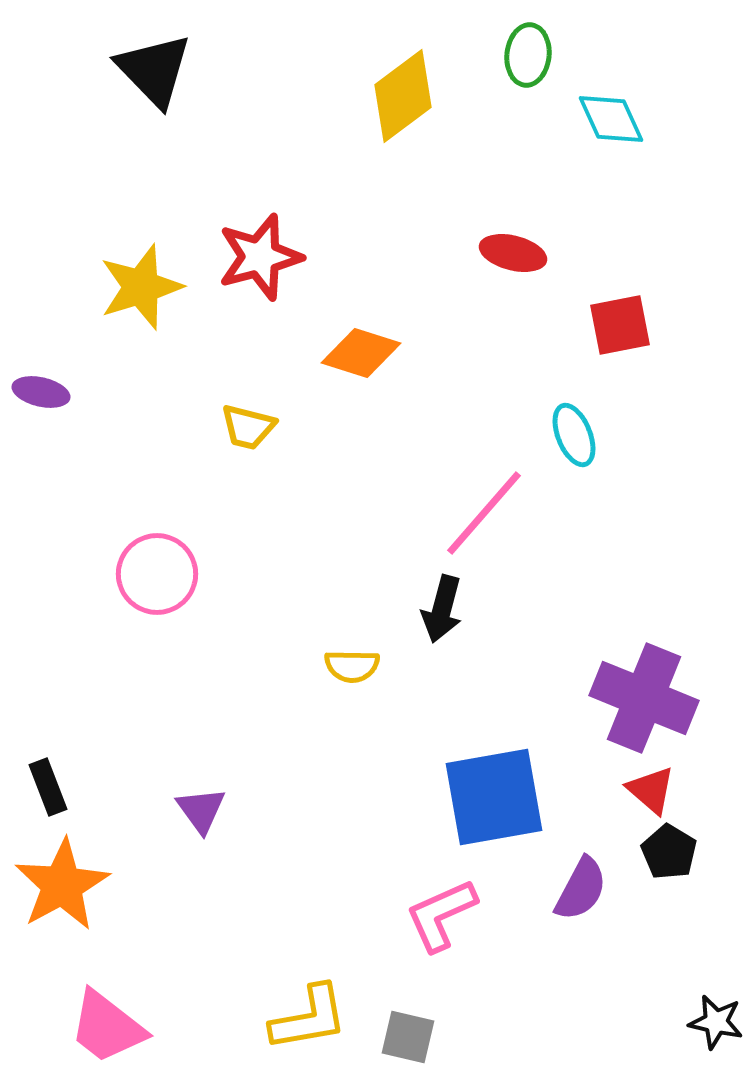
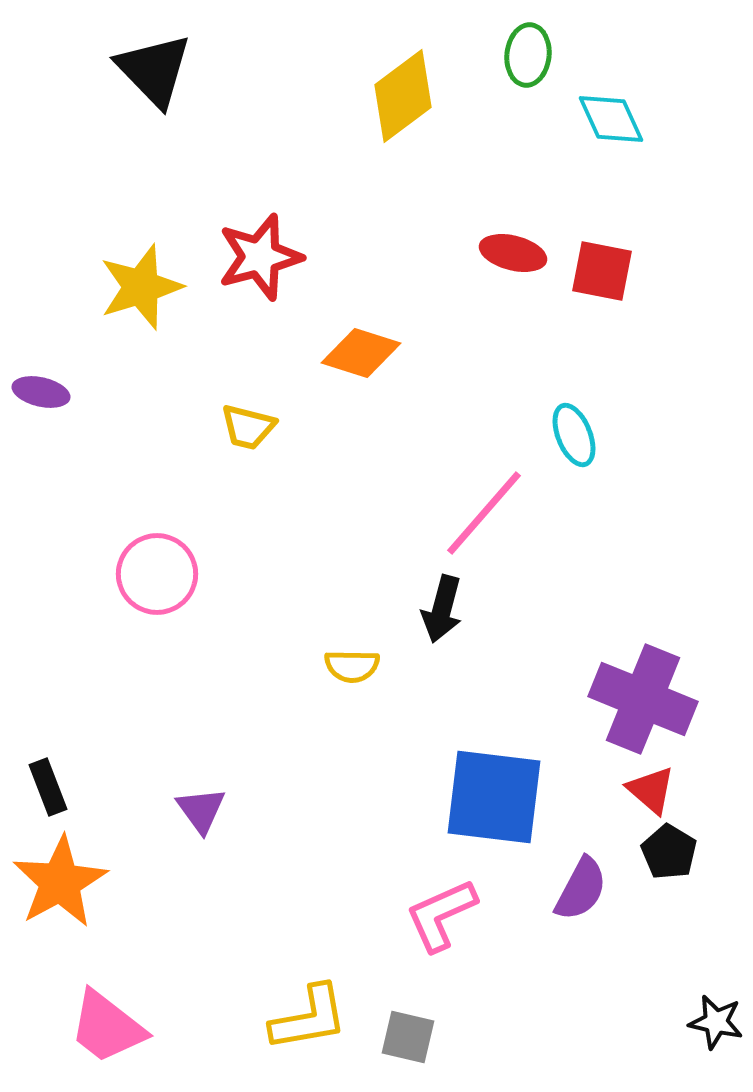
red square: moved 18 px left, 54 px up; rotated 22 degrees clockwise
purple cross: moved 1 px left, 1 px down
blue square: rotated 17 degrees clockwise
orange star: moved 2 px left, 3 px up
